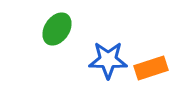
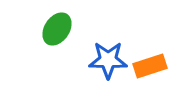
orange rectangle: moved 1 px left, 2 px up
